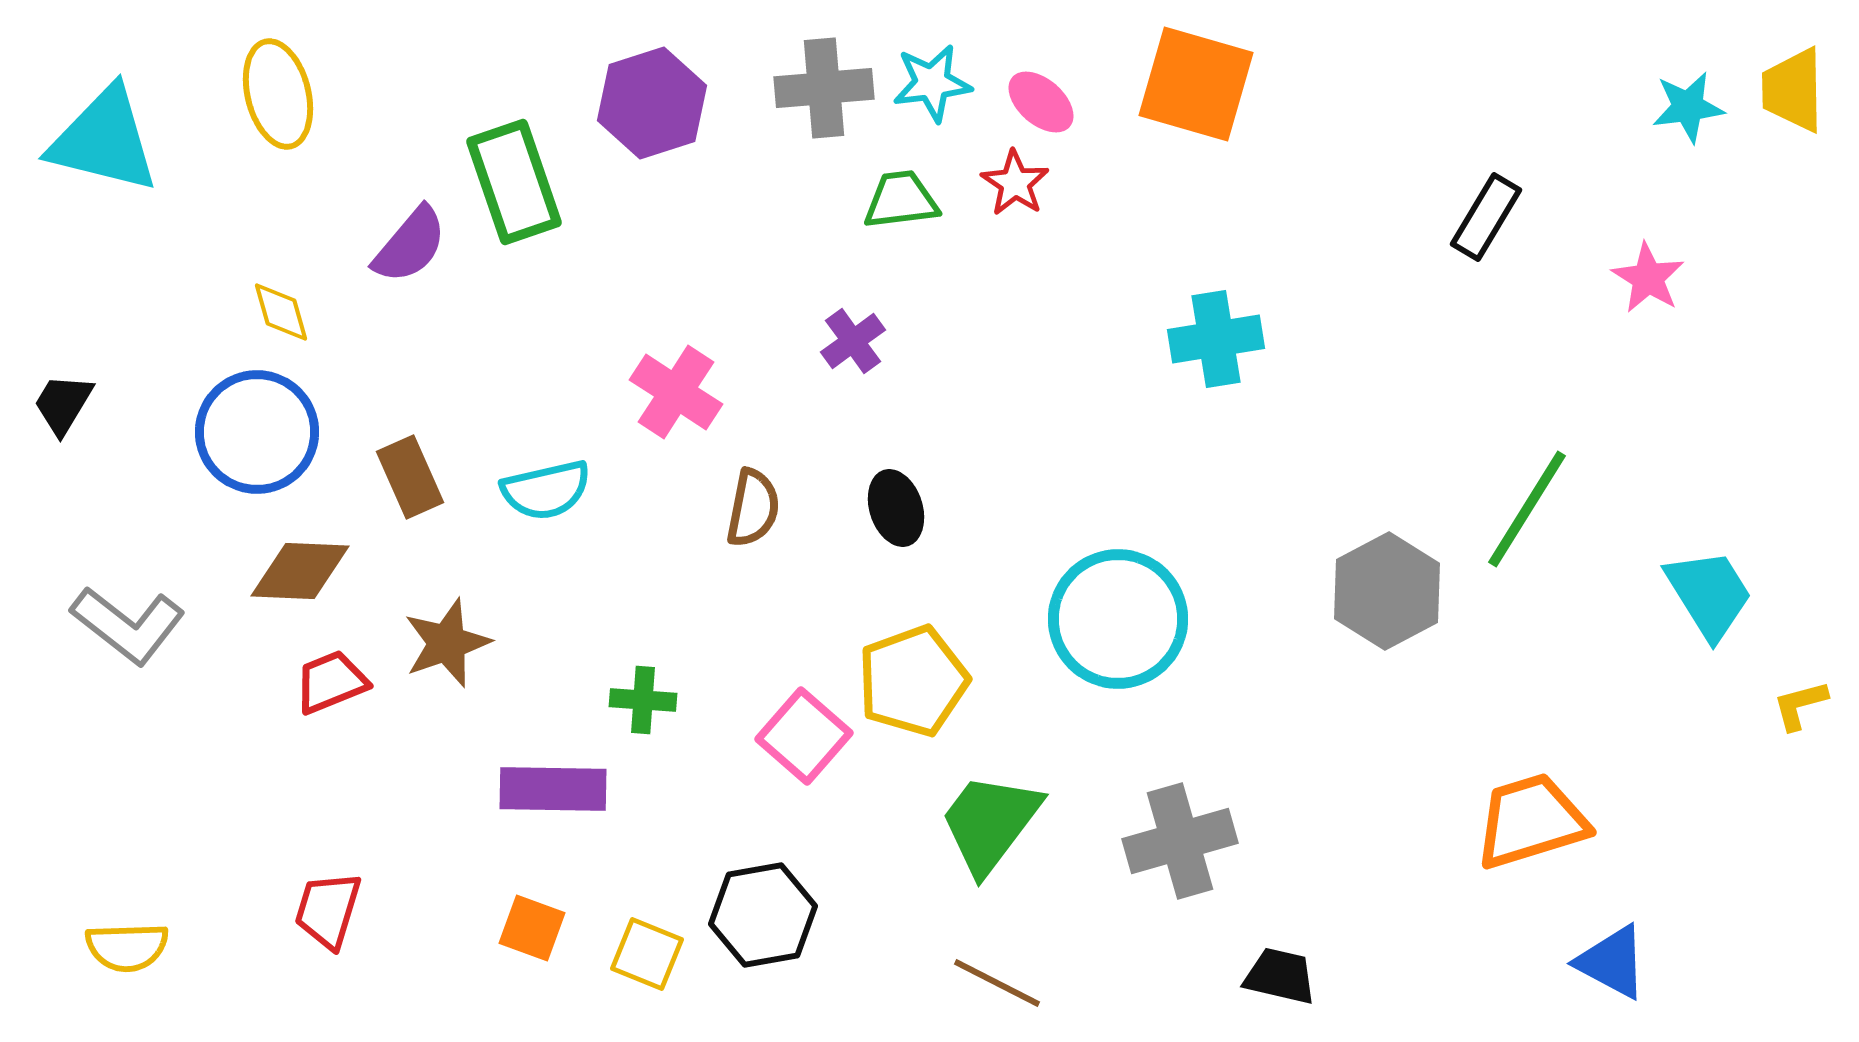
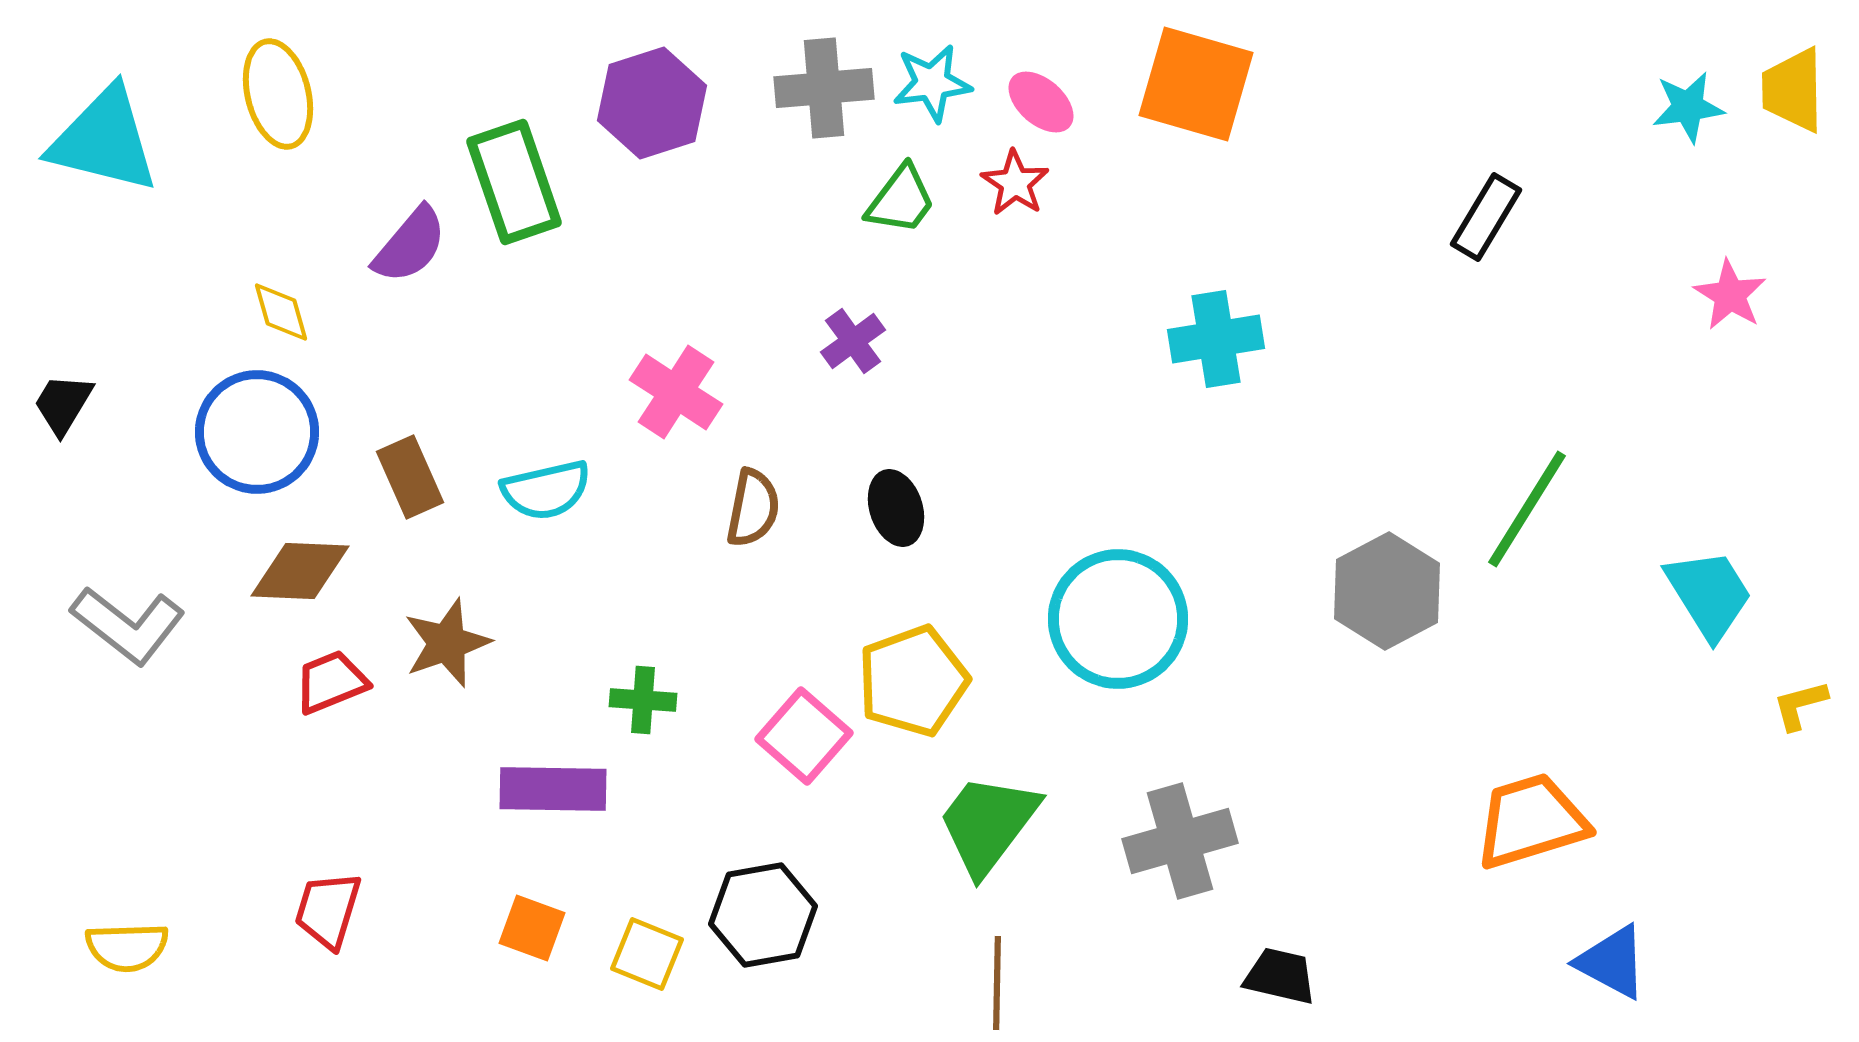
green trapezoid at (901, 200): rotated 134 degrees clockwise
pink star at (1648, 278): moved 82 px right, 17 px down
green trapezoid at (990, 823): moved 2 px left, 1 px down
brown line at (997, 983): rotated 64 degrees clockwise
